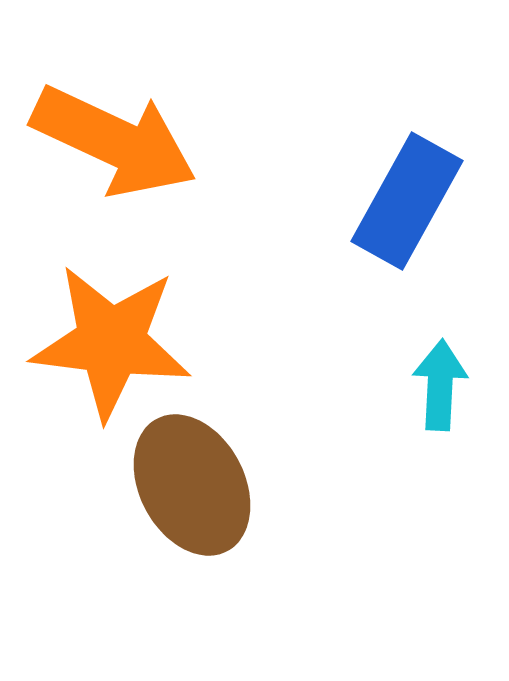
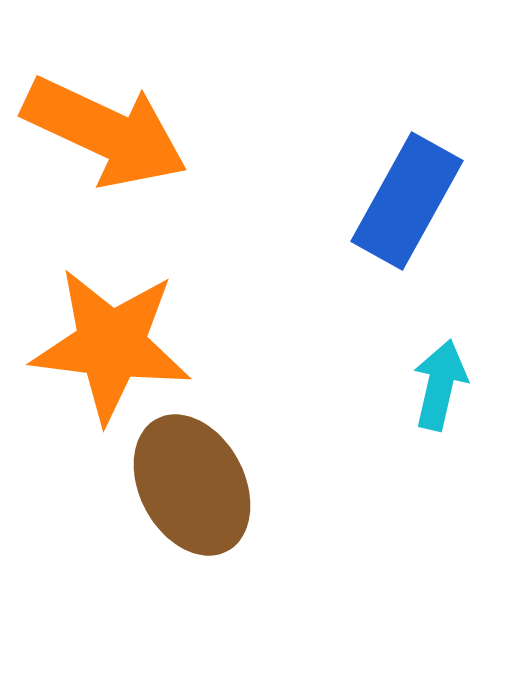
orange arrow: moved 9 px left, 9 px up
orange star: moved 3 px down
cyan arrow: rotated 10 degrees clockwise
